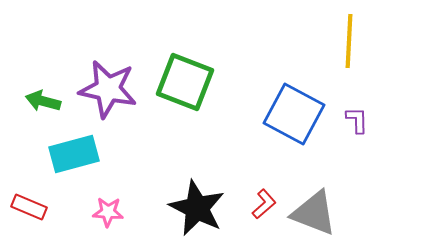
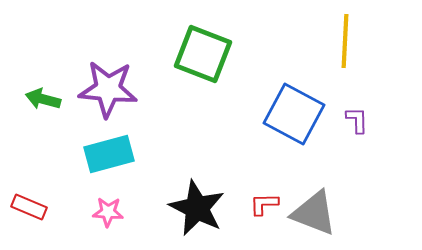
yellow line: moved 4 px left
green square: moved 18 px right, 28 px up
purple star: rotated 6 degrees counterclockwise
green arrow: moved 2 px up
cyan rectangle: moved 35 px right
red L-shape: rotated 140 degrees counterclockwise
